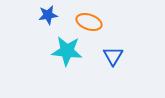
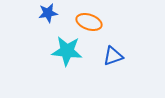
blue star: moved 2 px up
blue triangle: rotated 40 degrees clockwise
